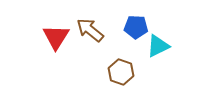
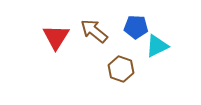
brown arrow: moved 4 px right, 1 px down
cyan triangle: moved 1 px left
brown hexagon: moved 3 px up
